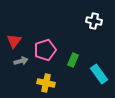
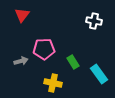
red triangle: moved 8 px right, 26 px up
pink pentagon: moved 1 px left, 1 px up; rotated 15 degrees clockwise
green rectangle: moved 2 px down; rotated 56 degrees counterclockwise
yellow cross: moved 7 px right
